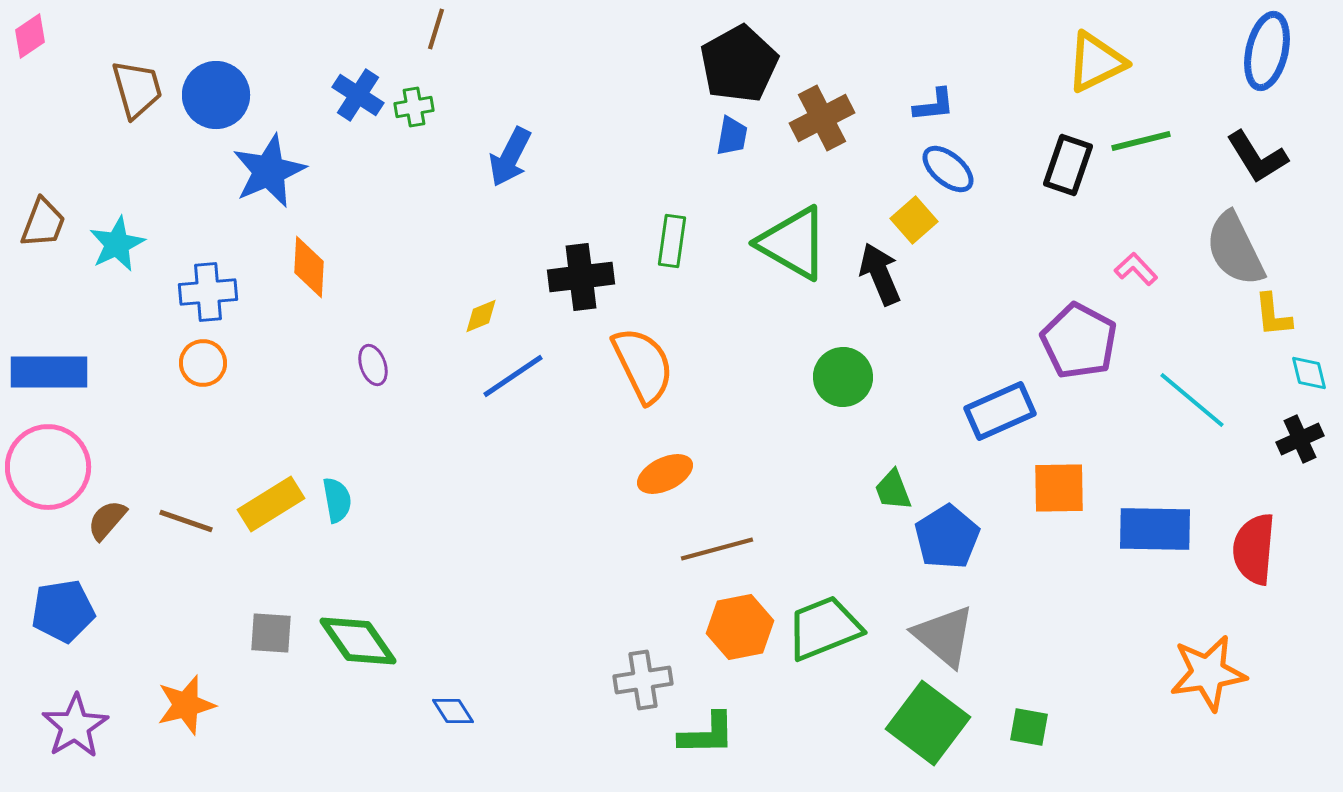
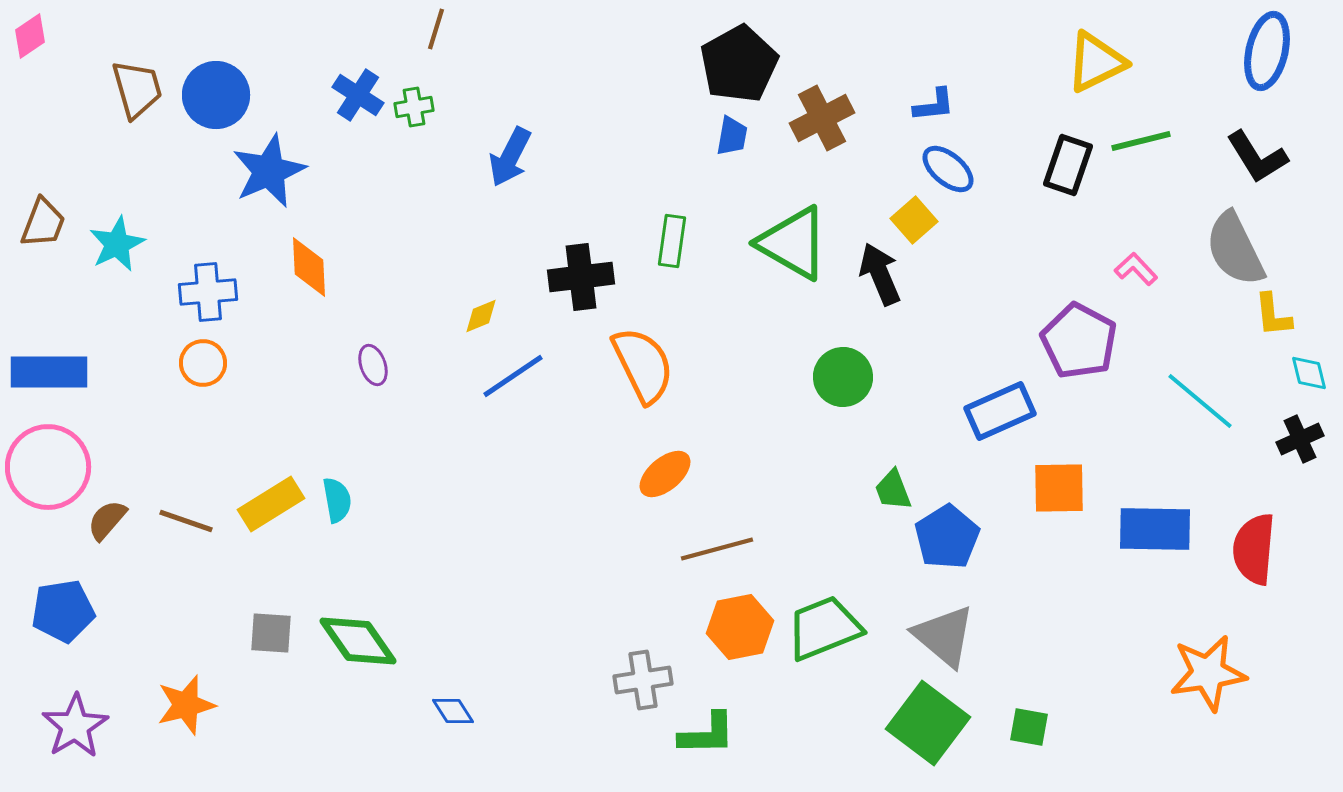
orange diamond at (309, 267): rotated 6 degrees counterclockwise
cyan line at (1192, 400): moved 8 px right, 1 px down
orange ellipse at (665, 474): rotated 14 degrees counterclockwise
